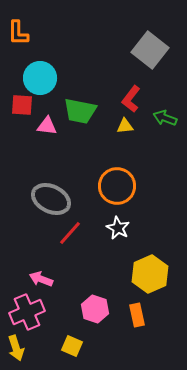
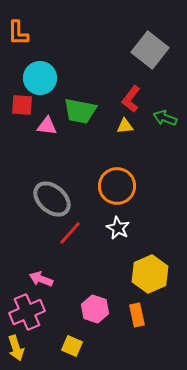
gray ellipse: moved 1 px right; rotated 15 degrees clockwise
